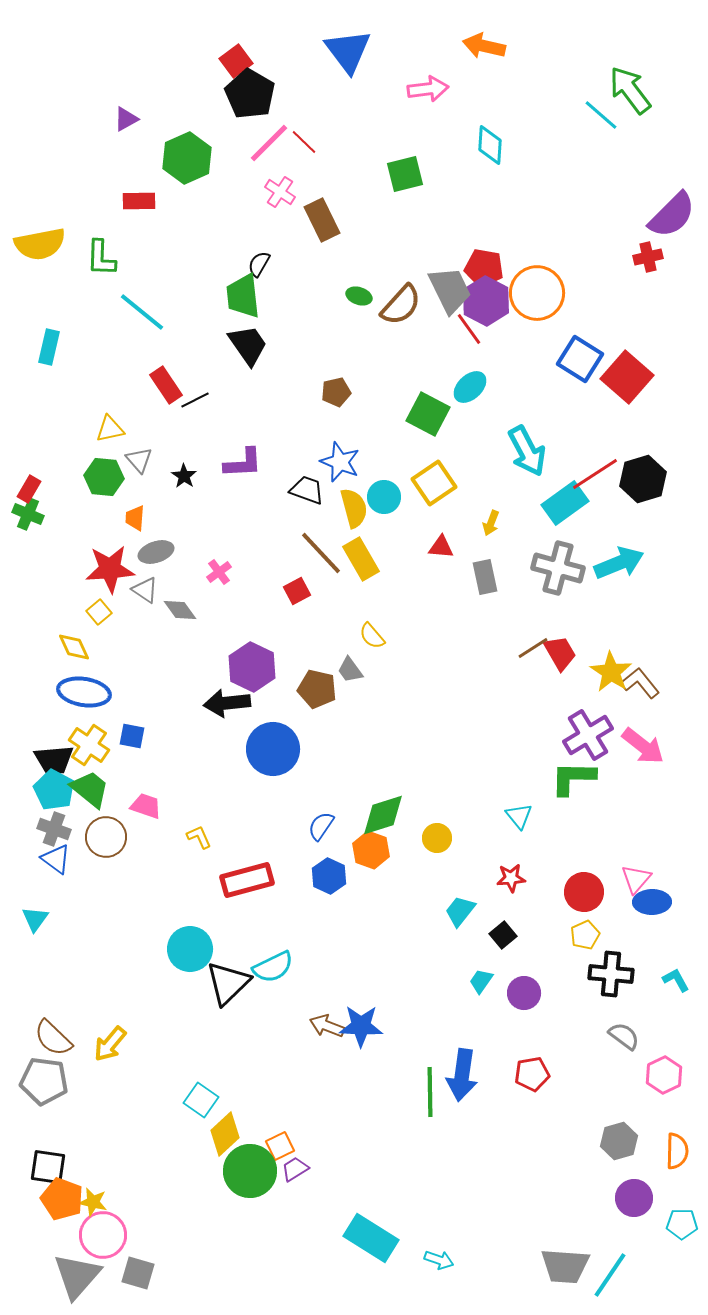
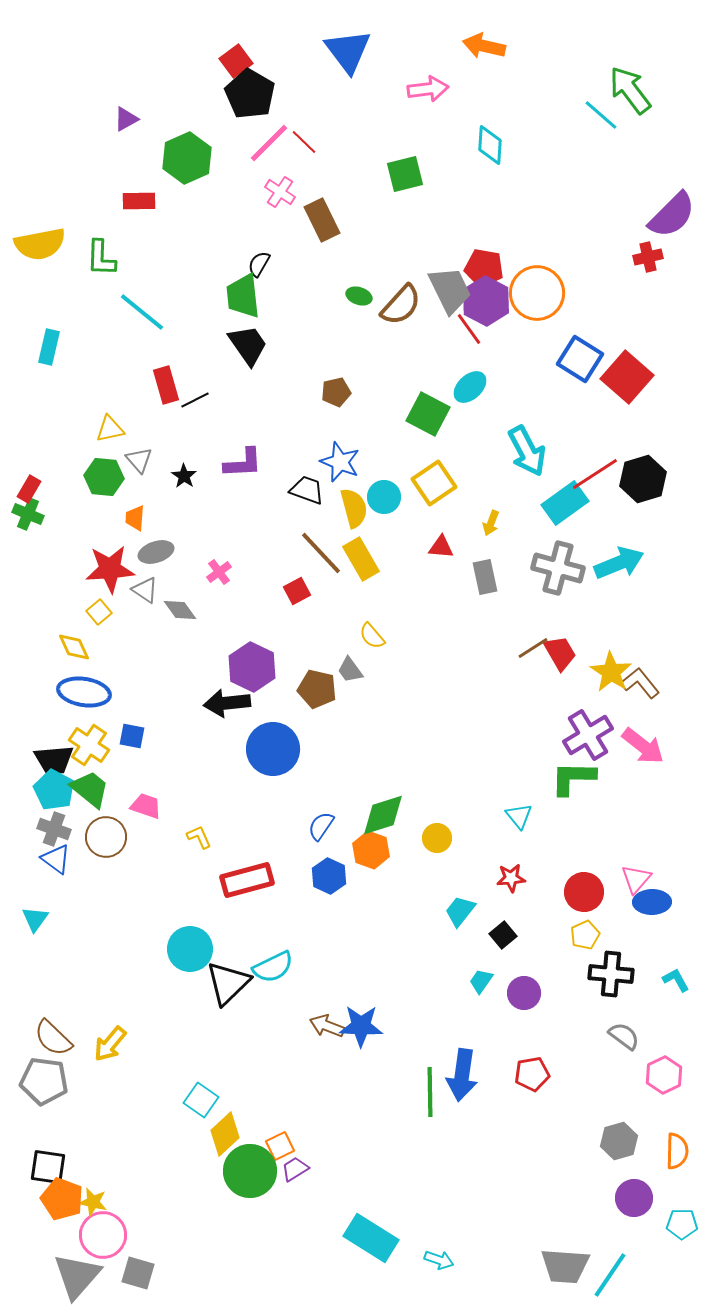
red rectangle at (166, 385): rotated 18 degrees clockwise
